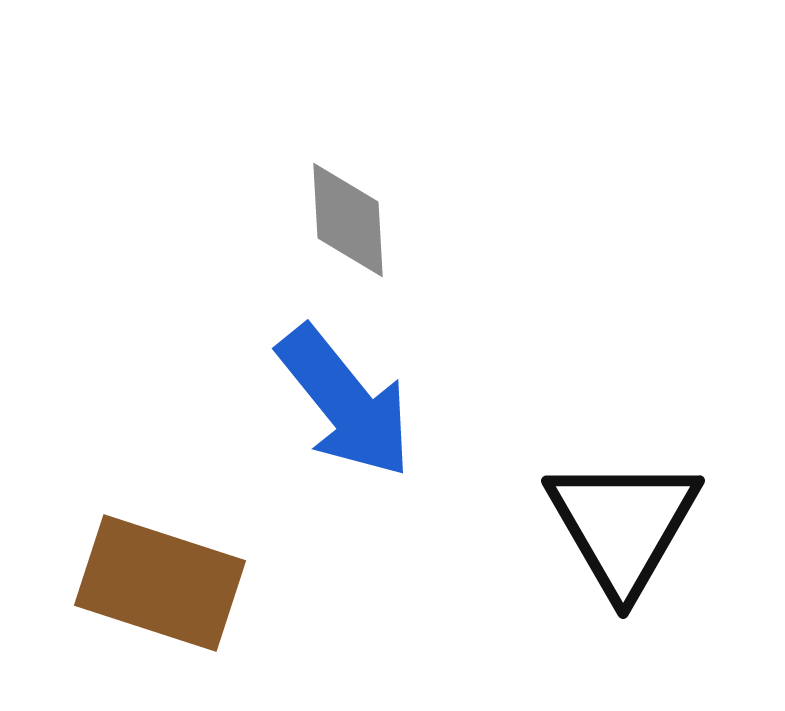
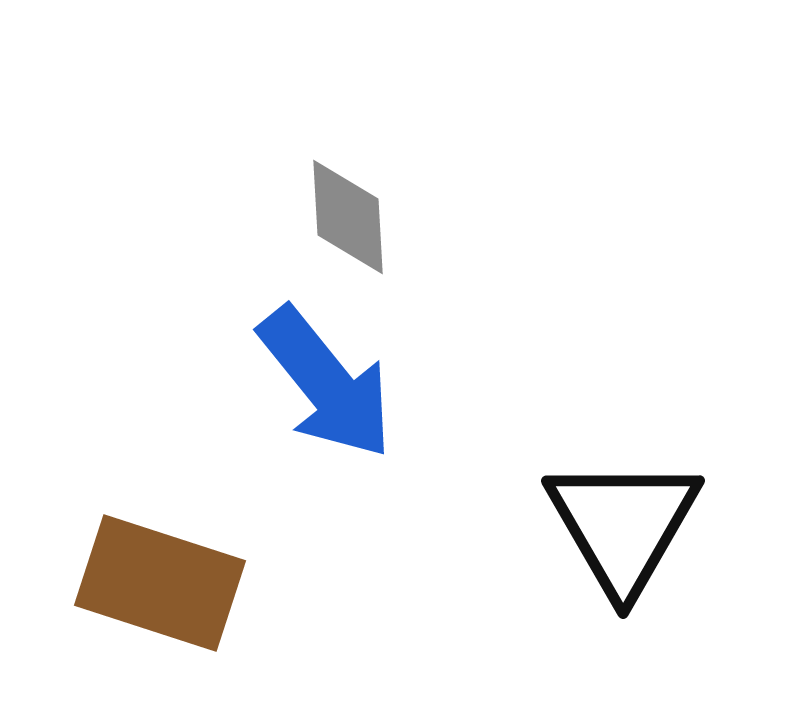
gray diamond: moved 3 px up
blue arrow: moved 19 px left, 19 px up
